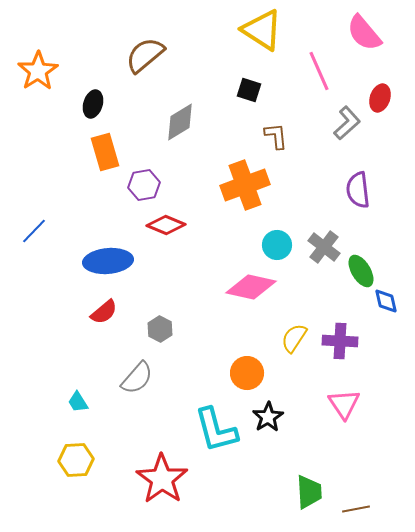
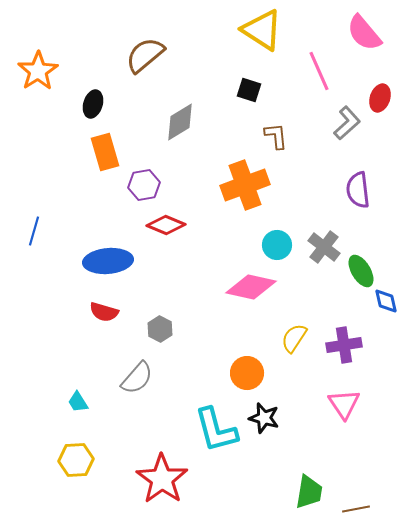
blue line: rotated 28 degrees counterclockwise
red semicircle: rotated 56 degrees clockwise
purple cross: moved 4 px right, 4 px down; rotated 12 degrees counterclockwise
black star: moved 4 px left, 1 px down; rotated 24 degrees counterclockwise
green trapezoid: rotated 12 degrees clockwise
